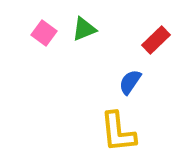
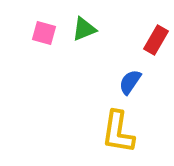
pink square: rotated 20 degrees counterclockwise
red rectangle: rotated 16 degrees counterclockwise
yellow L-shape: rotated 15 degrees clockwise
